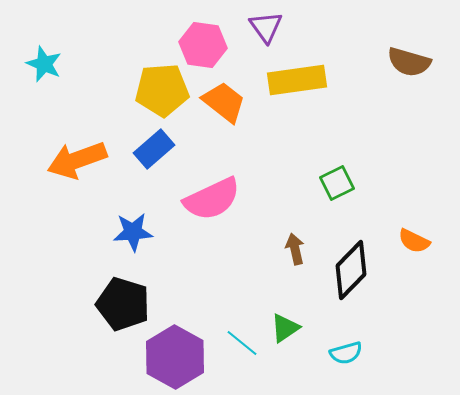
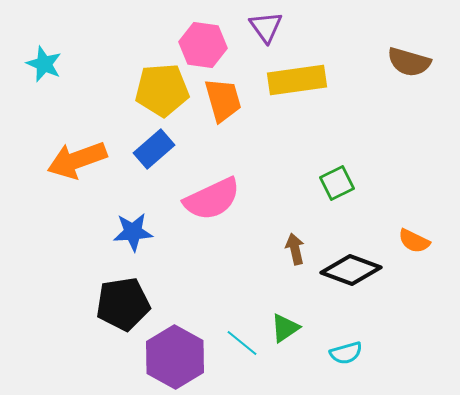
orange trapezoid: moved 1 px left, 2 px up; rotated 36 degrees clockwise
black diamond: rotated 66 degrees clockwise
black pentagon: rotated 26 degrees counterclockwise
